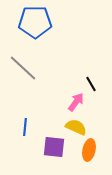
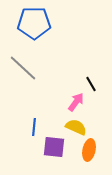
blue pentagon: moved 1 px left, 1 px down
blue line: moved 9 px right
